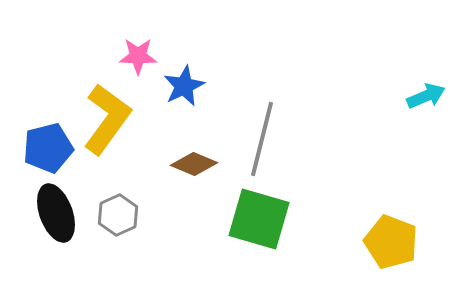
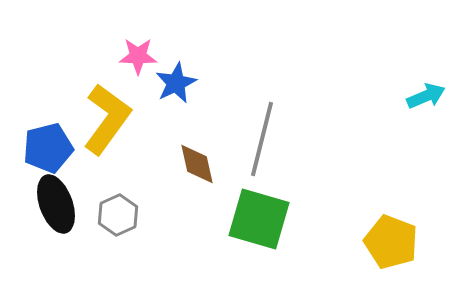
blue star: moved 8 px left, 3 px up
brown diamond: moved 3 px right; rotated 54 degrees clockwise
black ellipse: moved 9 px up
